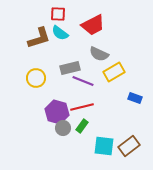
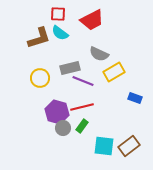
red trapezoid: moved 1 px left, 5 px up
yellow circle: moved 4 px right
